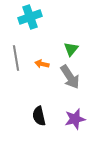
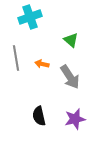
green triangle: moved 9 px up; rotated 28 degrees counterclockwise
